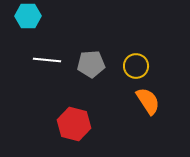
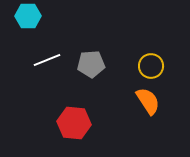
white line: rotated 28 degrees counterclockwise
yellow circle: moved 15 px right
red hexagon: moved 1 px up; rotated 8 degrees counterclockwise
